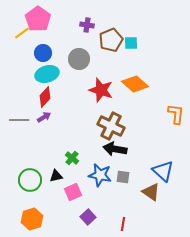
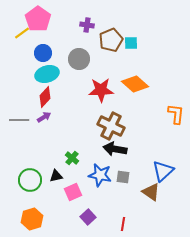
red star: rotated 20 degrees counterclockwise
blue triangle: rotated 35 degrees clockwise
